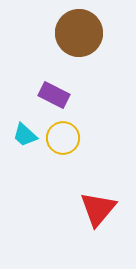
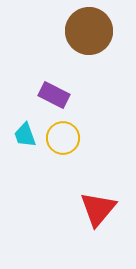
brown circle: moved 10 px right, 2 px up
cyan trapezoid: rotated 28 degrees clockwise
